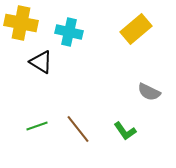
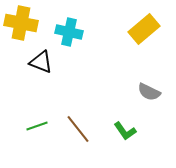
yellow rectangle: moved 8 px right
black triangle: rotated 10 degrees counterclockwise
